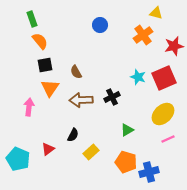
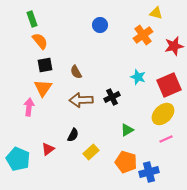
red square: moved 5 px right, 7 px down
orange triangle: moved 7 px left
pink line: moved 2 px left
